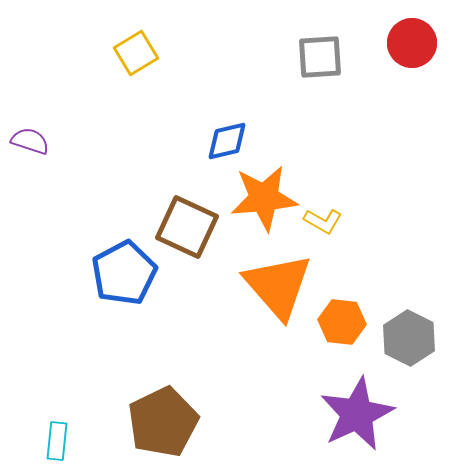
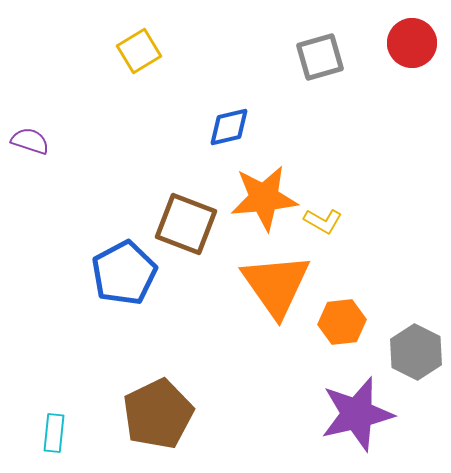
yellow square: moved 3 px right, 2 px up
gray square: rotated 12 degrees counterclockwise
blue diamond: moved 2 px right, 14 px up
brown square: moved 1 px left, 3 px up; rotated 4 degrees counterclockwise
orange triangle: moved 2 px left, 1 px up; rotated 6 degrees clockwise
orange hexagon: rotated 12 degrees counterclockwise
gray hexagon: moved 7 px right, 14 px down
purple star: rotated 12 degrees clockwise
brown pentagon: moved 5 px left, 8 px up
cyan rectangle: moved 3 px left, 8 px up
